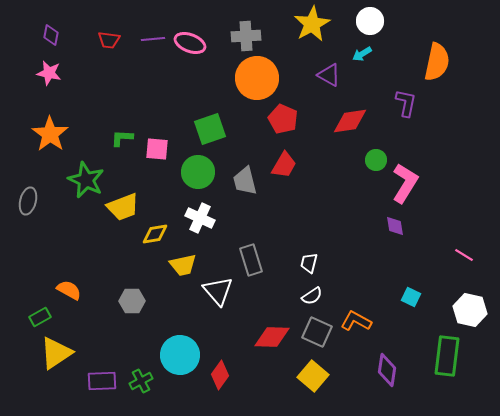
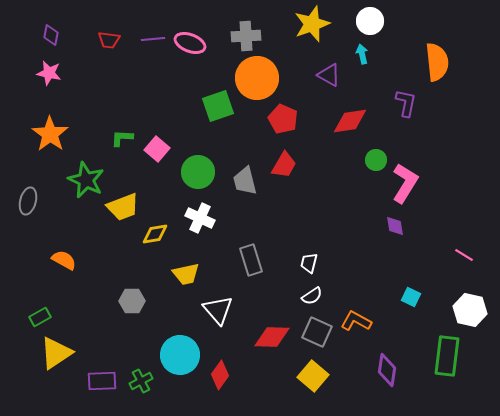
yellow star at (312, 24): rotated 9 degrees clockwise
cyan arrow at (362, 54): rotated 108 degrees clockwise
orange semicircle at (437, 62): rotated 18 degrees counterclockwise
green square at (210, 129): moved 8 px right, 23 px up
pink square at (157, 149): rotated 35 degrees clockwise
yellow trapezoid at (183, 265): moved 3 px right, 9 px down
orange semicircle at (69, 290): moved 5 px left, 30 px up
white triangle at (218, 291): moved 19 px down
